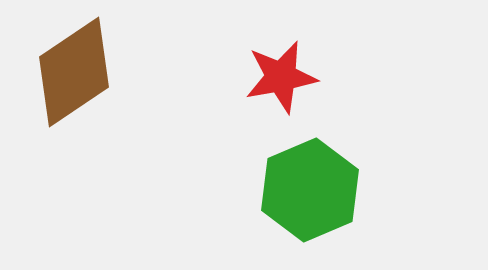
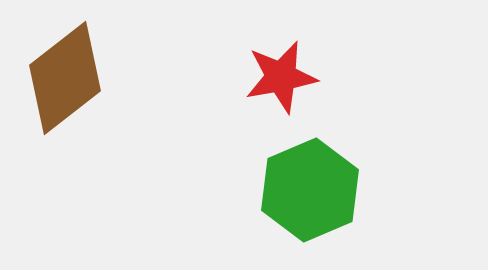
brown diamond: moved 9 px left, 6 px down; rotated 4 degrees counterclockwise
